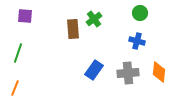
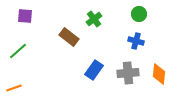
green circle: moved 1 px left, 1 px down
brown rectangle: moved 4 px left, 8 px down; rotated 48 degrees counterclockwise
blue cross: moved 1 px left
green line: moved 2 px up; rotated 30 degrees clockwise
orange diamond: moved 2 px down
orange line: moved 1 px left; rotated 49 degrees clockwise
